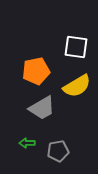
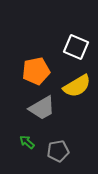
white square: rotated 15 degrees clockwise
green arrow: moved 1 px up; rotated 42 degrees clockwise
